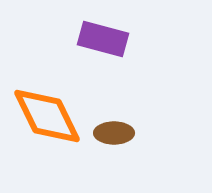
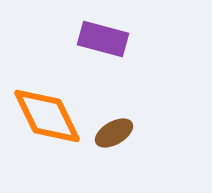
brown ellipse: rotated 30 degrees counterclockwise
